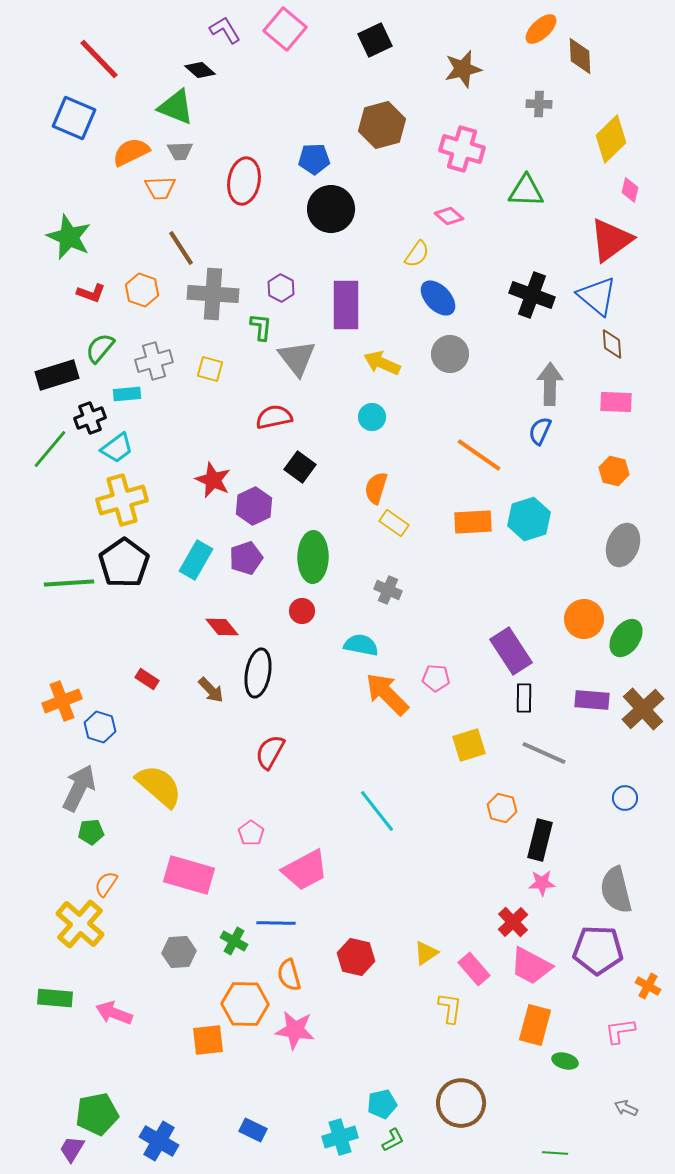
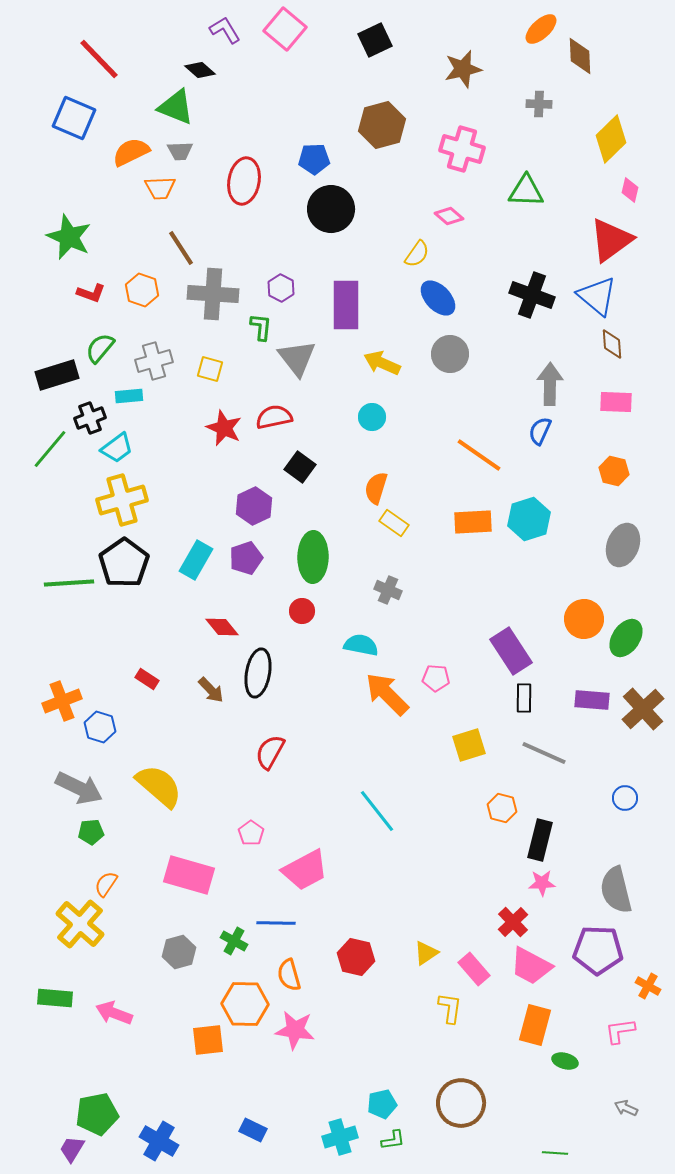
cyan rectangle at (127, 394): moved 2 px right, 2 px down
red star at (213, 480): moved 11 px right, 52 px up
gray arrow at (79, 788): rotated 90 degrees clockwise
gray hexagon at (179, 952): rotated 12 degrees counterclockwise
green L-shape at (393, 1140): rotated 20 degrees clockwise
